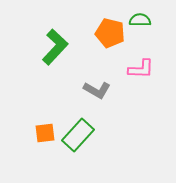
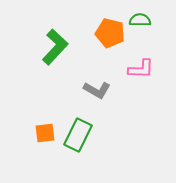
green rectangle: rotated 16 degrees counterclockwise
